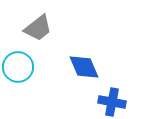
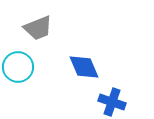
gray trapezoid: rotated 16 degrees clockwise
blue cross: rotated 8 degrees clockwise
